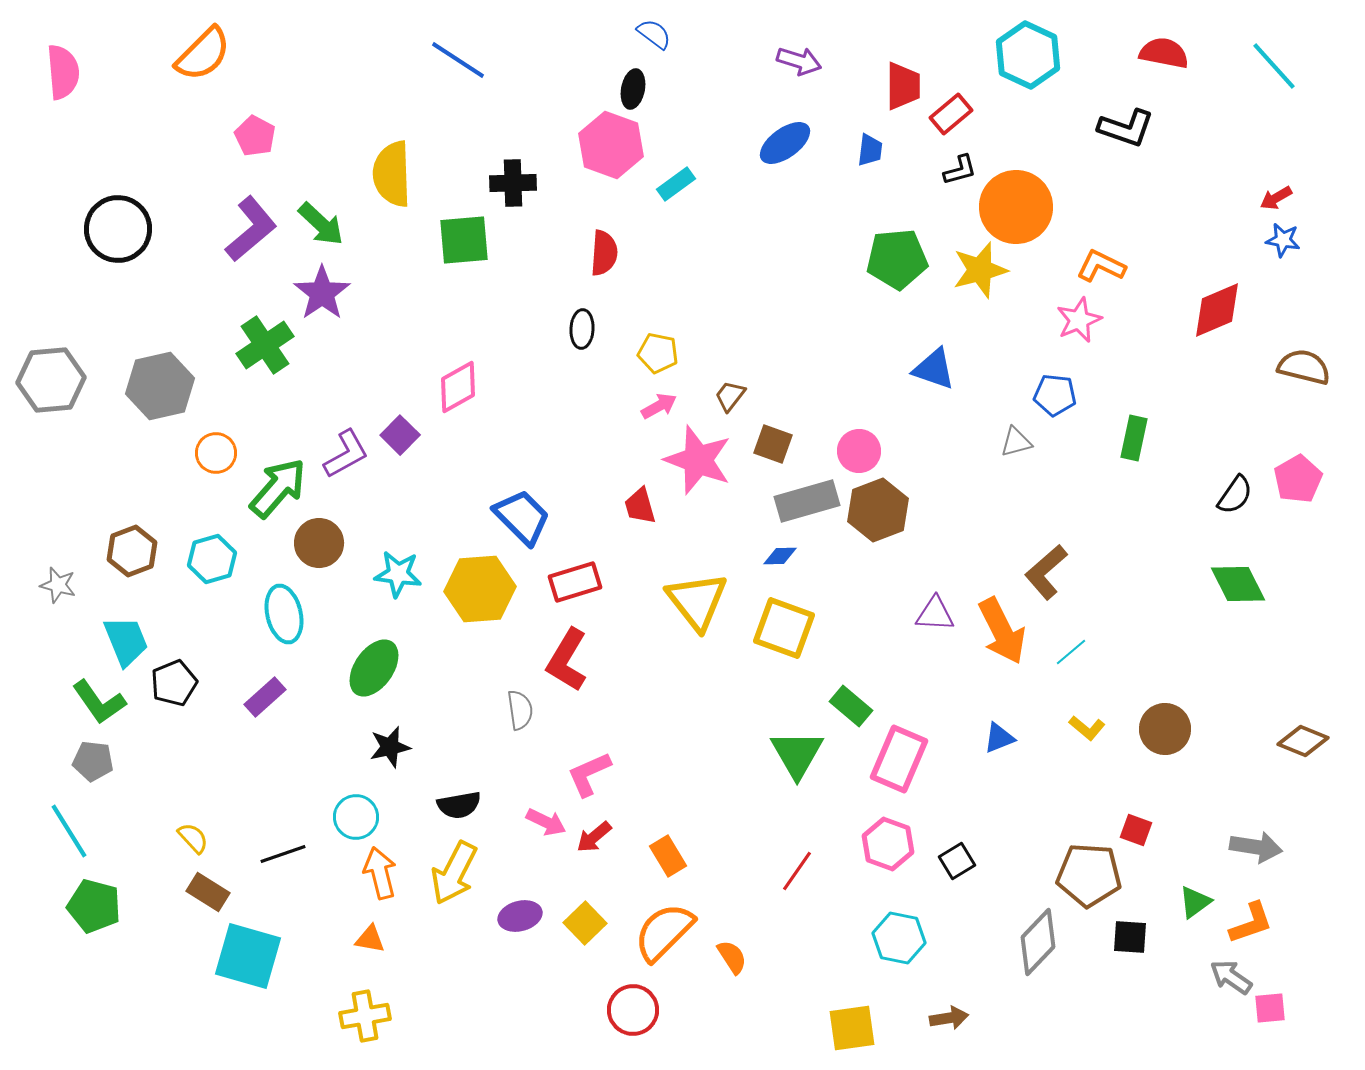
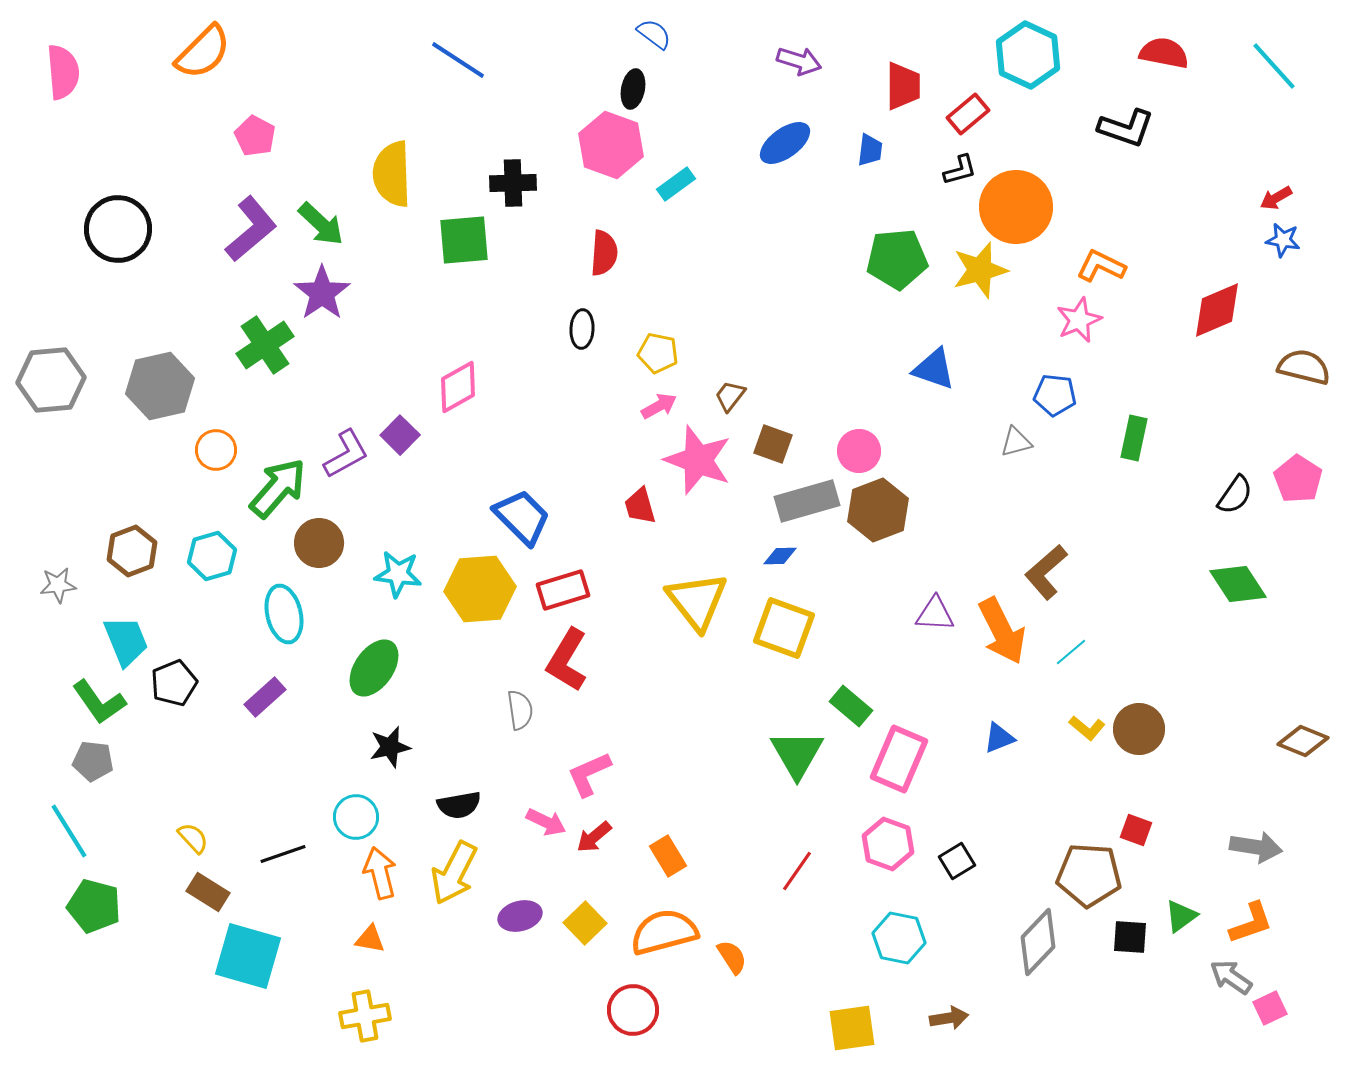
orange semicircle at (203, 54): moved 2 px up
red rectangle at (951, 114): moved 17 px right
orange circle at (216, 453): moved 3 px up
pink pentagon at (1298, 479): rotated 9 degrees counterclockwise
cyan hexagon at (212, 559): moved 3 px up
red rectangle at (575, 582): moved 12 px left, 8 px down
green diamond at (1238, 584): rotated 6 degrees counterclockwise
gray star at (58, 585): rotated 21 degrees counterclockwise
brown circle at (1165, 729): moved 26 px left
green triangle at (1195, 902): moved 14 px left, 14 px down
orange semicircle at (664, 932): rotated 30 degrees clockwise
pink square at (1270, 1008): rotated 20 degrees counterclockwise
